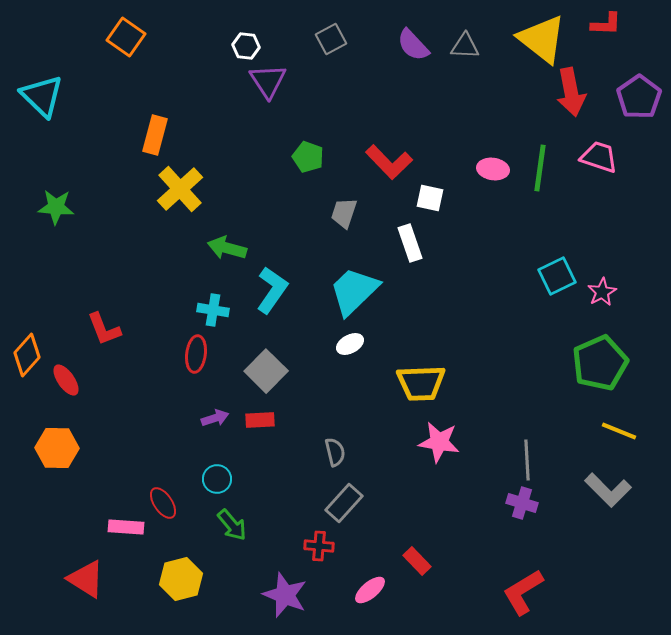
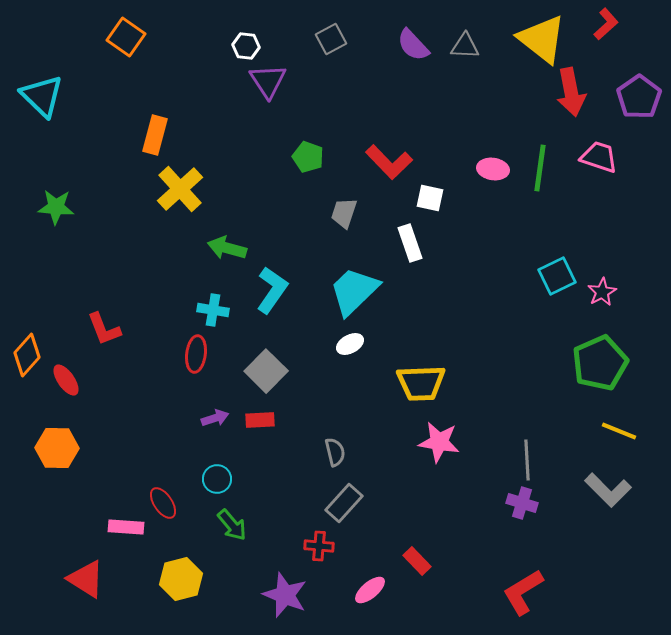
red L-shape at (606, 24): rotated 44 degrees counterclockwise
